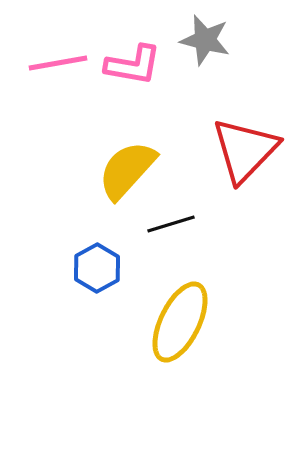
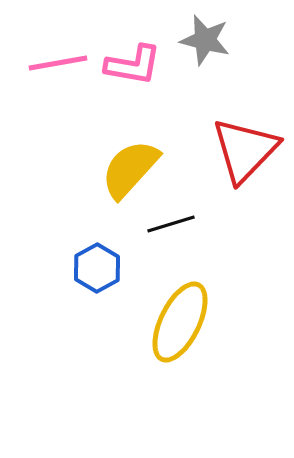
yellow semicircle: moved 3 px right, 1 px up
